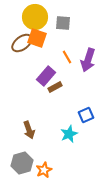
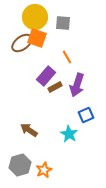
purple arrow: moved 11 px left, 25 px down
brown arrow: rotated 144 degrees clockwise
cyan star: rotated 18 degrees counterclockwise
gray hexagon: moved 2 px left, 2 px down
